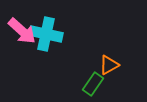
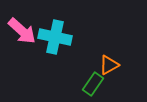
cyan cross: moved 9 px right, 3 px down
